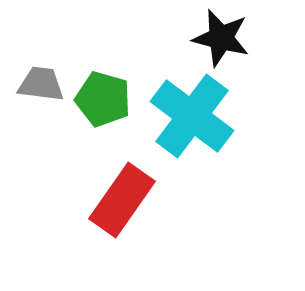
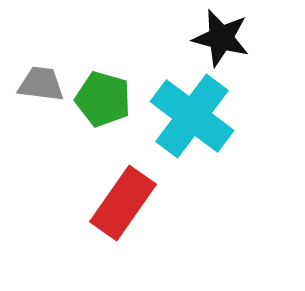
red rectangle: moved 1 px right, 3 px down
